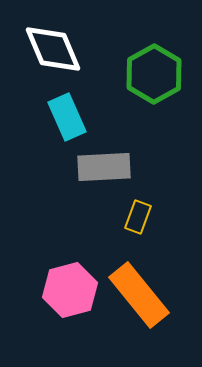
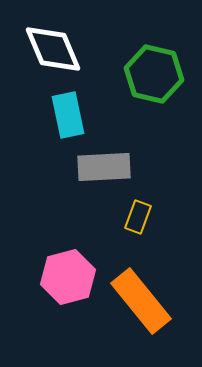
green hexagon: rotated 18 degrees counterclockwise
cyan rectangle: moved 1 px right, 2 px up; rotated 12 degrees clockwise
pink hexagon: moved 2 px left, 13 px up
orange rectangle: moved 2 px right, 6 px down
